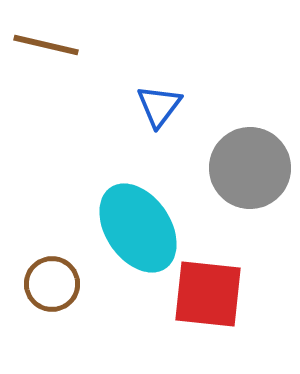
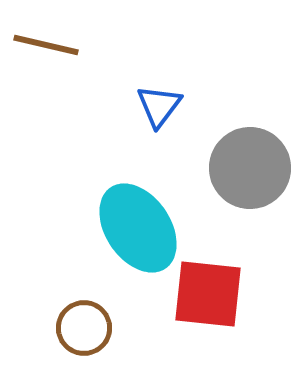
brown circle: moved 32 px right, 44 px down
